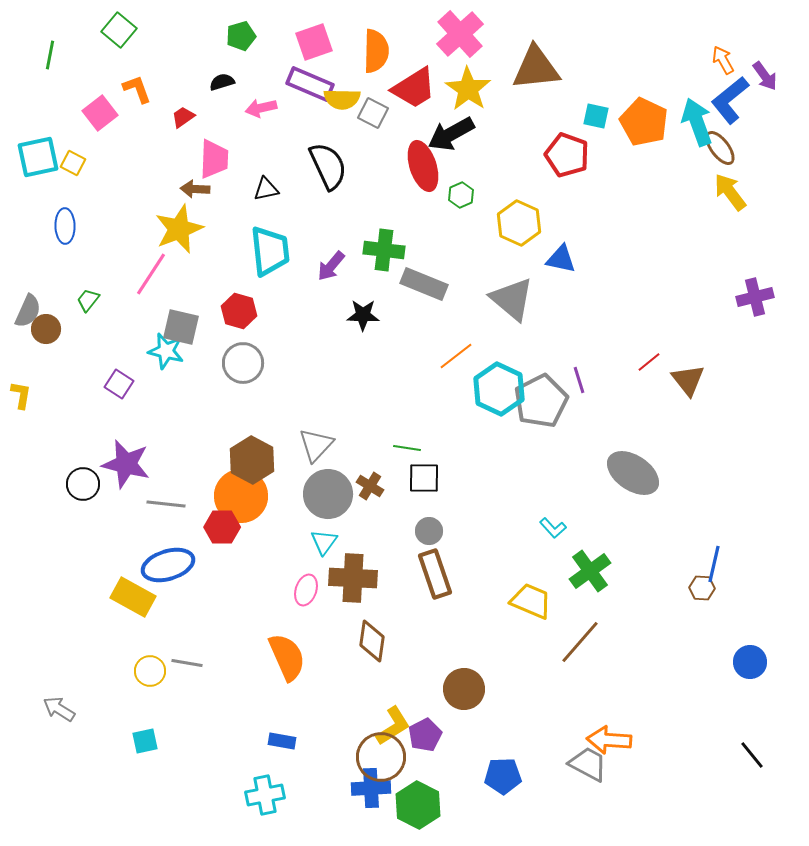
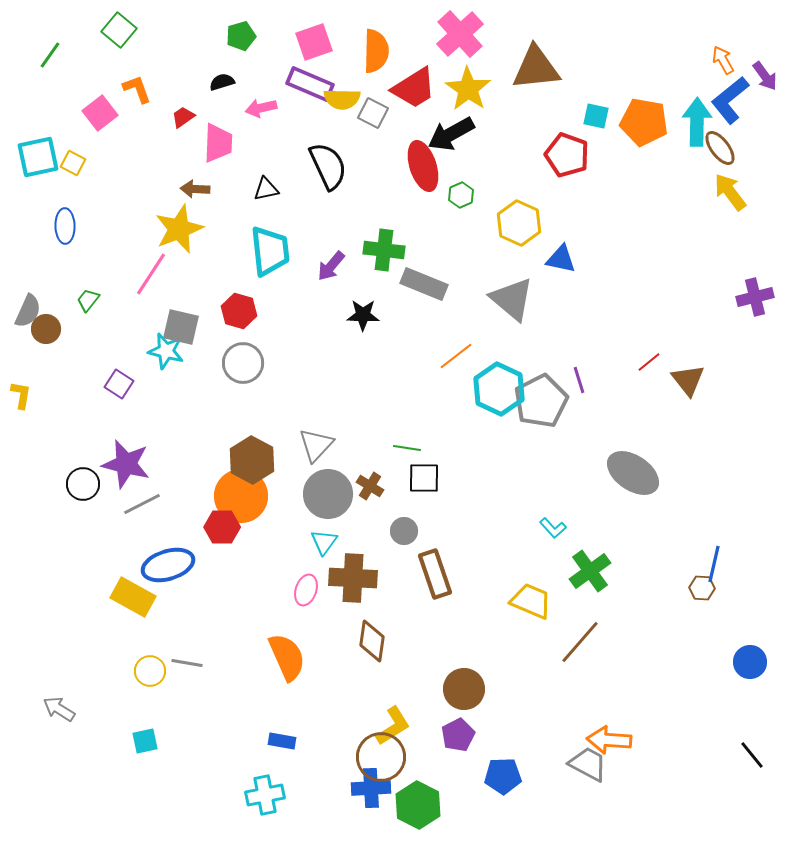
green line at (50, 55): rotated 24 degrees clockwise
orange pentagon at (644, 122): rotated 15 degrees counterclockwise
cyan arrow at (697, 122): rotated 21 degrees clockwise
pink trapezoid at (214, 159): moved 4 px right, 16 px up
gray line at (166, 504): moved 24 px left; rotated 33 degrees counterclockwise
gray circle at (429, 531): moved 25 px left
purple pentagon at (425, 735): moved 33 px right
